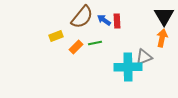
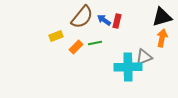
black triangle: moved 2 px left, 1 px down; rotated 45 degrees clockwise
red rectangle: rotated 16 degrees clockwise
